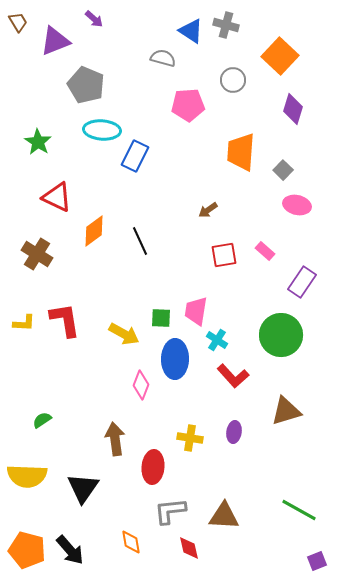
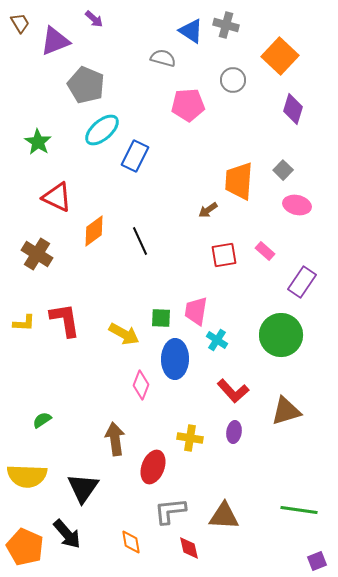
brown trapezoid at (18, 22): moved 2 px right, 1 px down
cyan ellipse at (102, 130): rotated 45 degrees counterclockwise
orange trapezoid at (241, 152): moved 2 px left, 29 px down
red L-shape at (233, 376): moved 15 px down
red ellipse at (153, 467): rotated 16 degrees clockwise
green line at (299, 510): rotated 21 degrees counterclockwise
orange pentagon at (27, 550): moved 2 px left, 3 px up; rotated 9 degrees clockwise
black arrow at (70, 550): moved 3 px left, 16 px up
